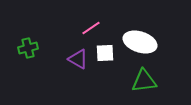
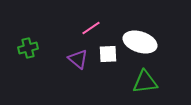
white square: moved 3 px right, 1 px down
purple triangle: rotated 10 degrees clockwise
green triangle: moved 1 px right, 1 px down
